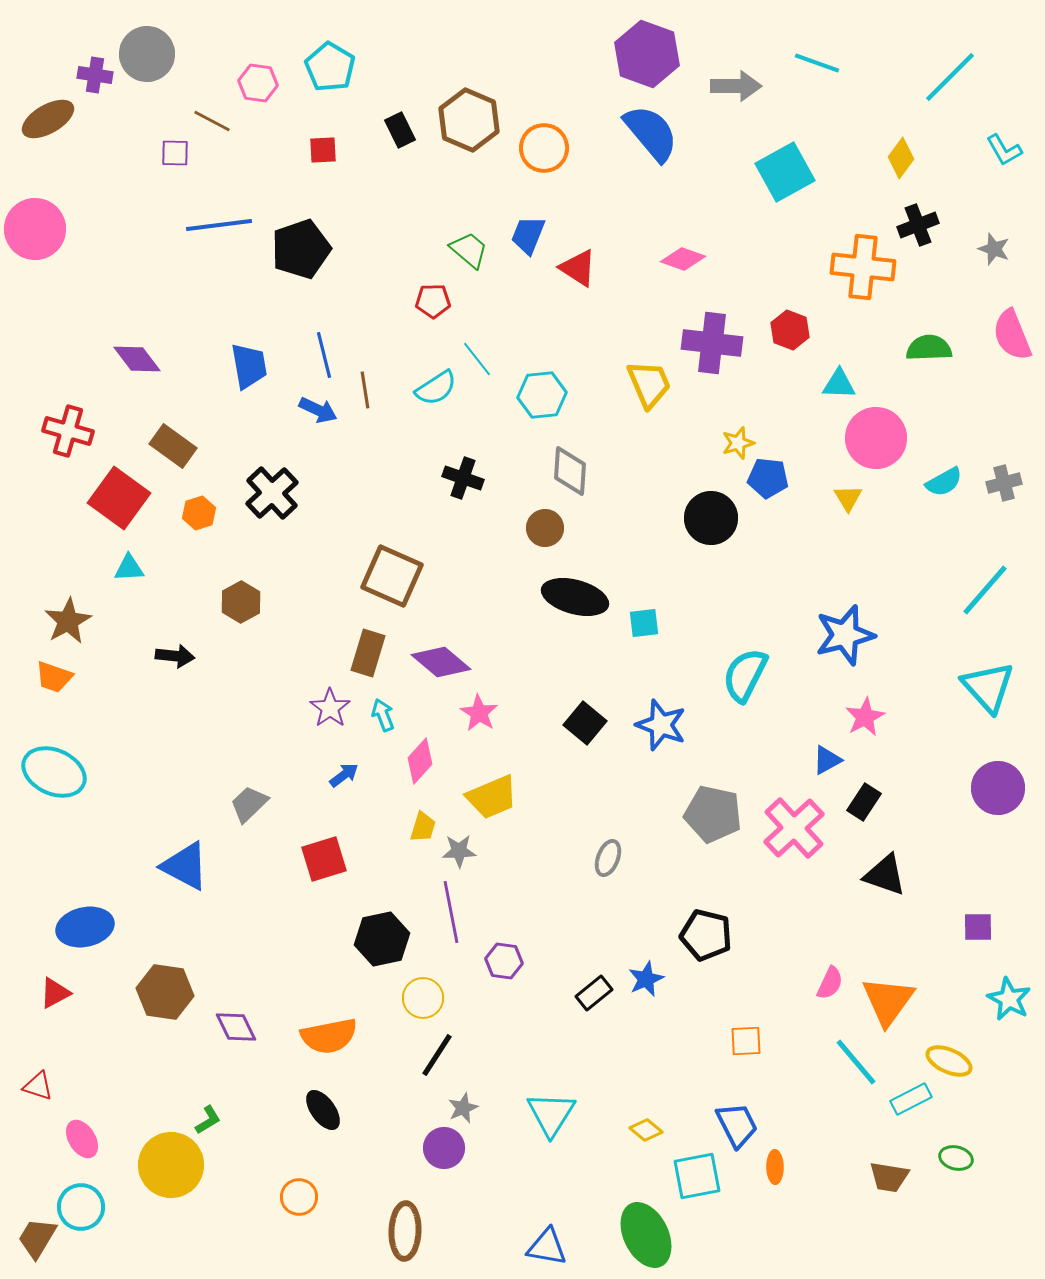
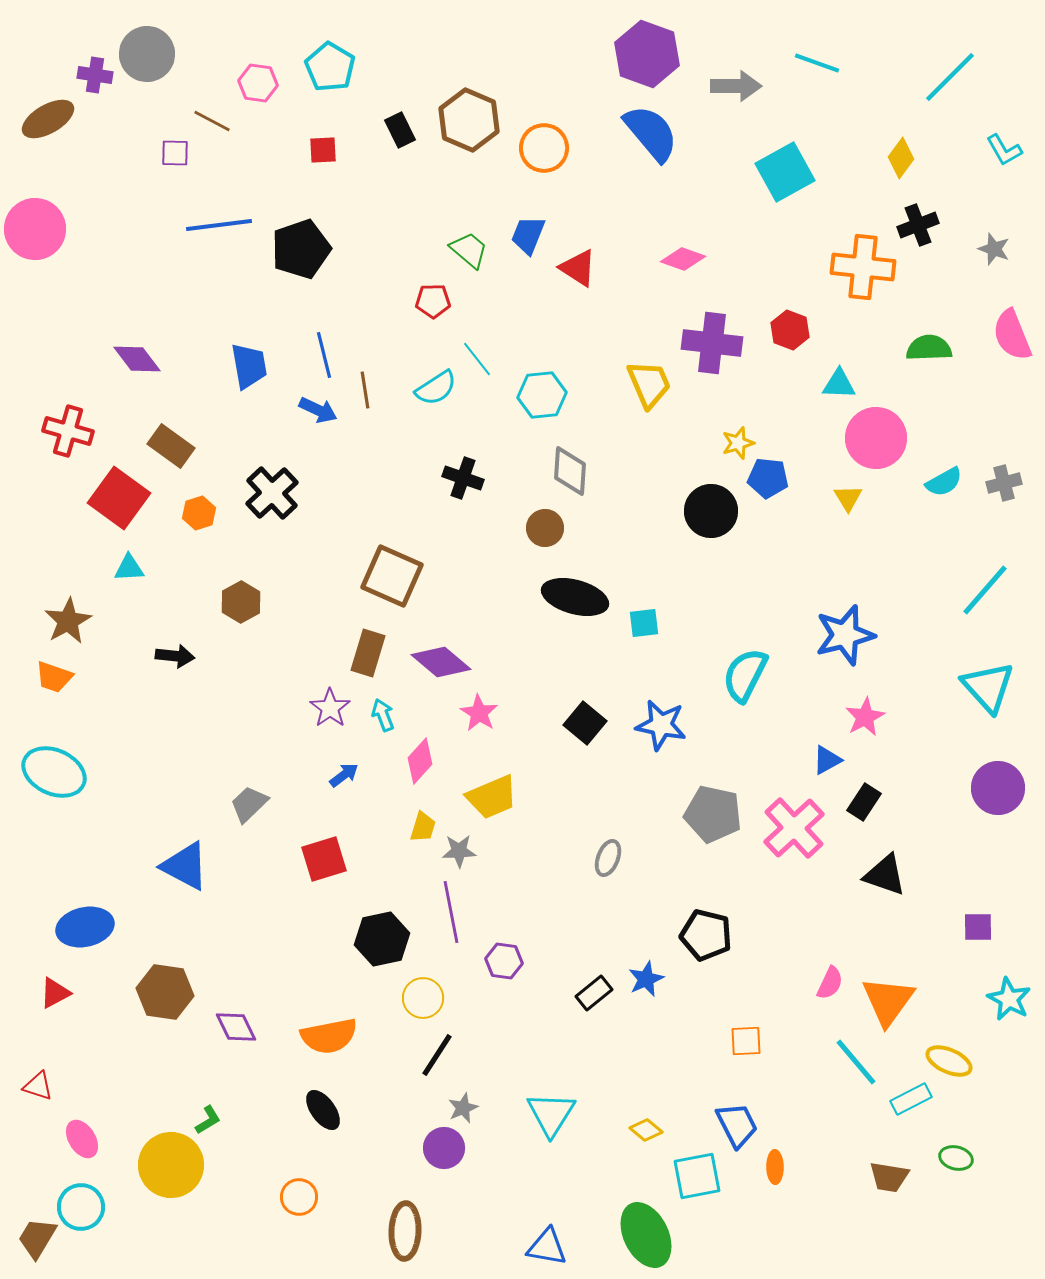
brown rectangle at (173, 446): moved 2 px left
black circle at (711, 518): moved 7 px up
blue star at (661, 725): rotated 9 degrees counterclockwise
